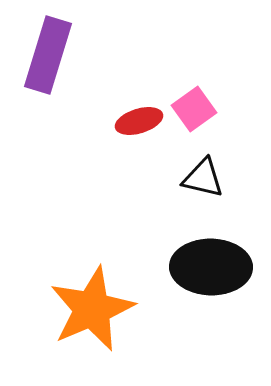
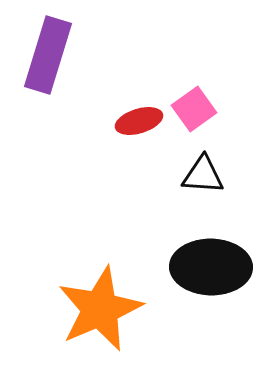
black triangle: moved 3 px up; rotated 9 degrees counterclockwise
orange star: moved 8 px right
